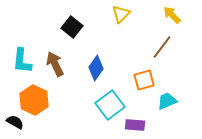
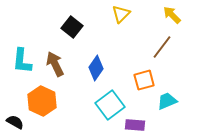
orange hexagon: moved 8 px right, 1 px down
